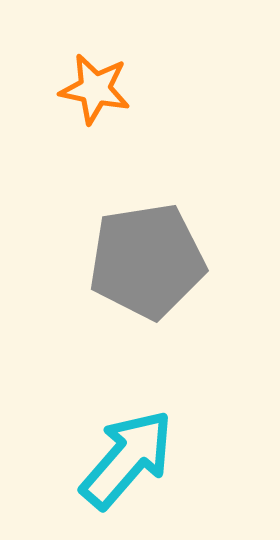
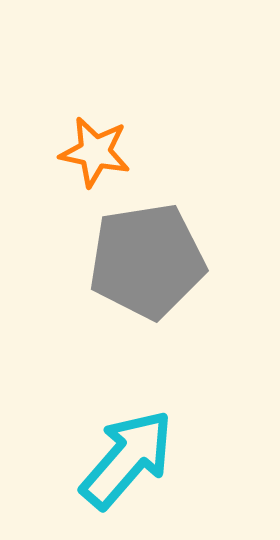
orange star: moved 63 px down
